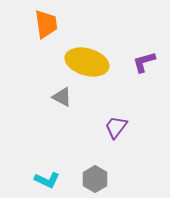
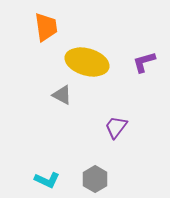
orange trapezoid: moved 3 px down
gray triangle: moved 2 px up
